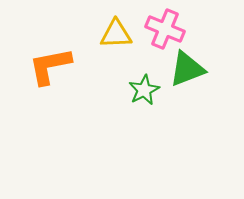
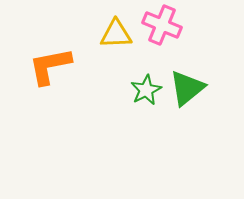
pink cross: moved 3 px left, 4 px up
green triangle: moved 19 px down; rotated 18 degrees counterclockwise
green star: moved 2 px right
